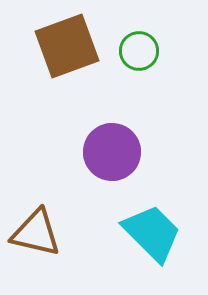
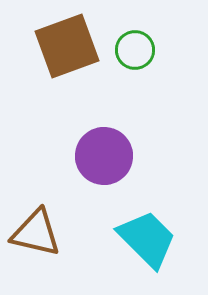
green circle: moved 4 px left, 1 px up
purple circle: moved 8 px left, 4 px down
cyan trapezoid: moved 5 px left, 6 px down
